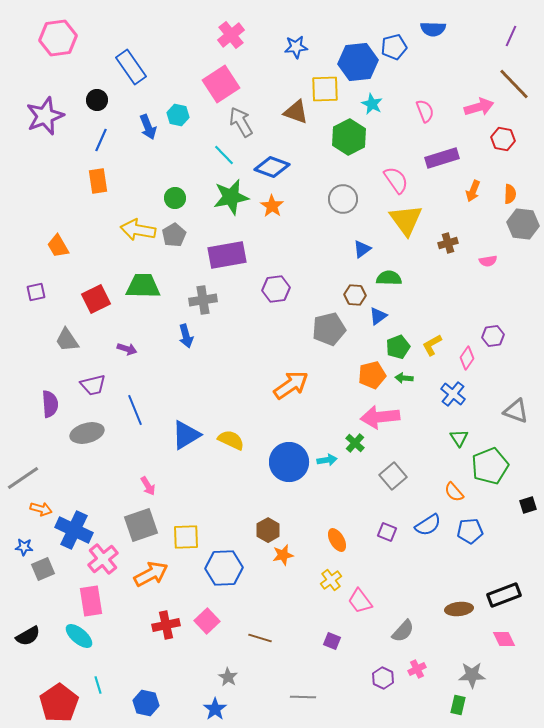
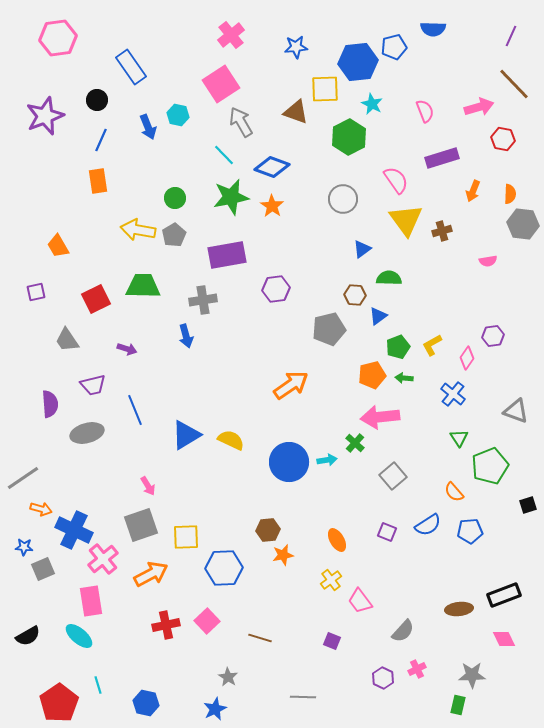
brown cross at (448, 243): moved 6 px left, 12 px up
brown hexagon at (268, 530): rotated 25 degrees clockwise
blue star at (215, 709): rotated 10 degrees clockwise
